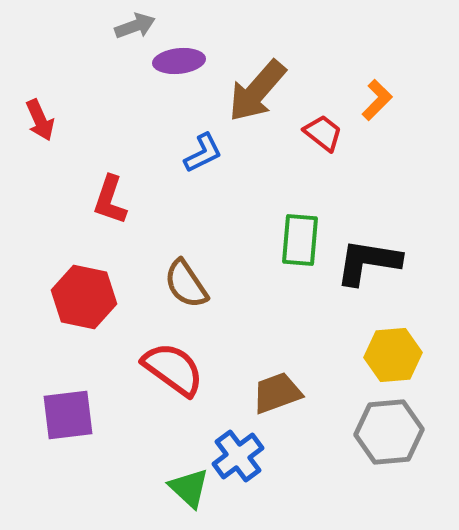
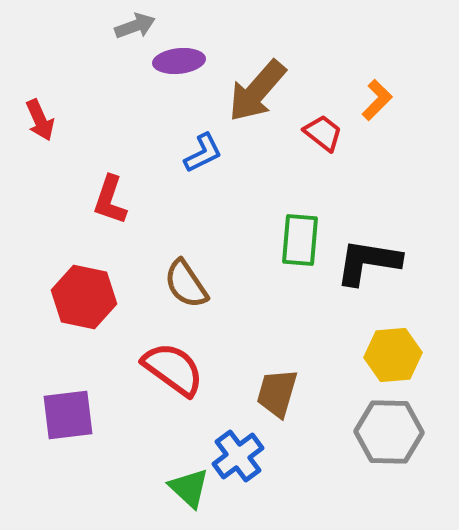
brown trapezoid: rotated 54 degrees counterclockwise
gray hexagon: rotated 6 degrees clockwise
